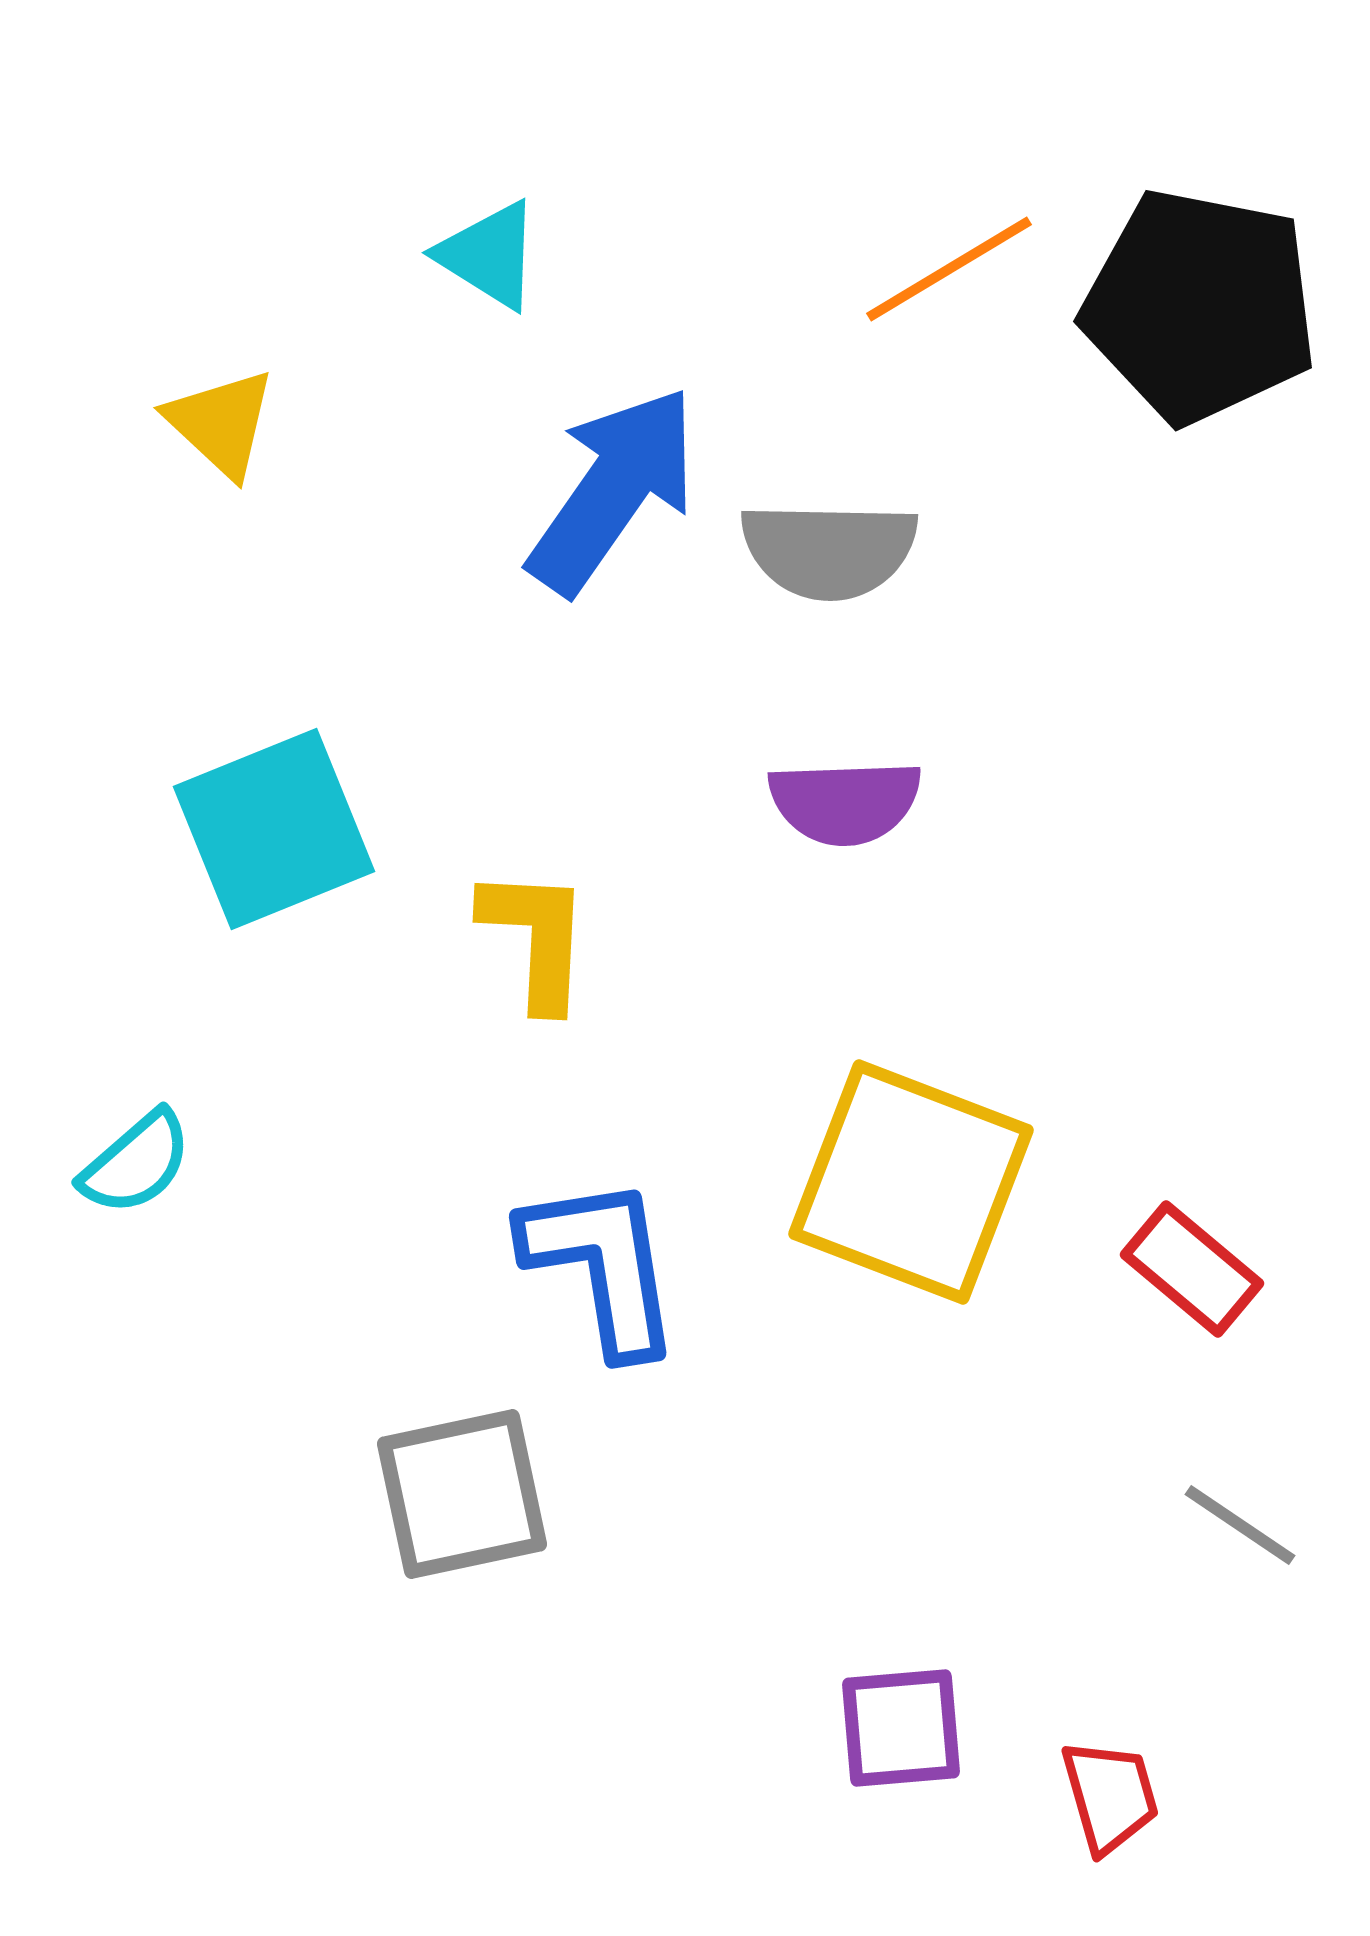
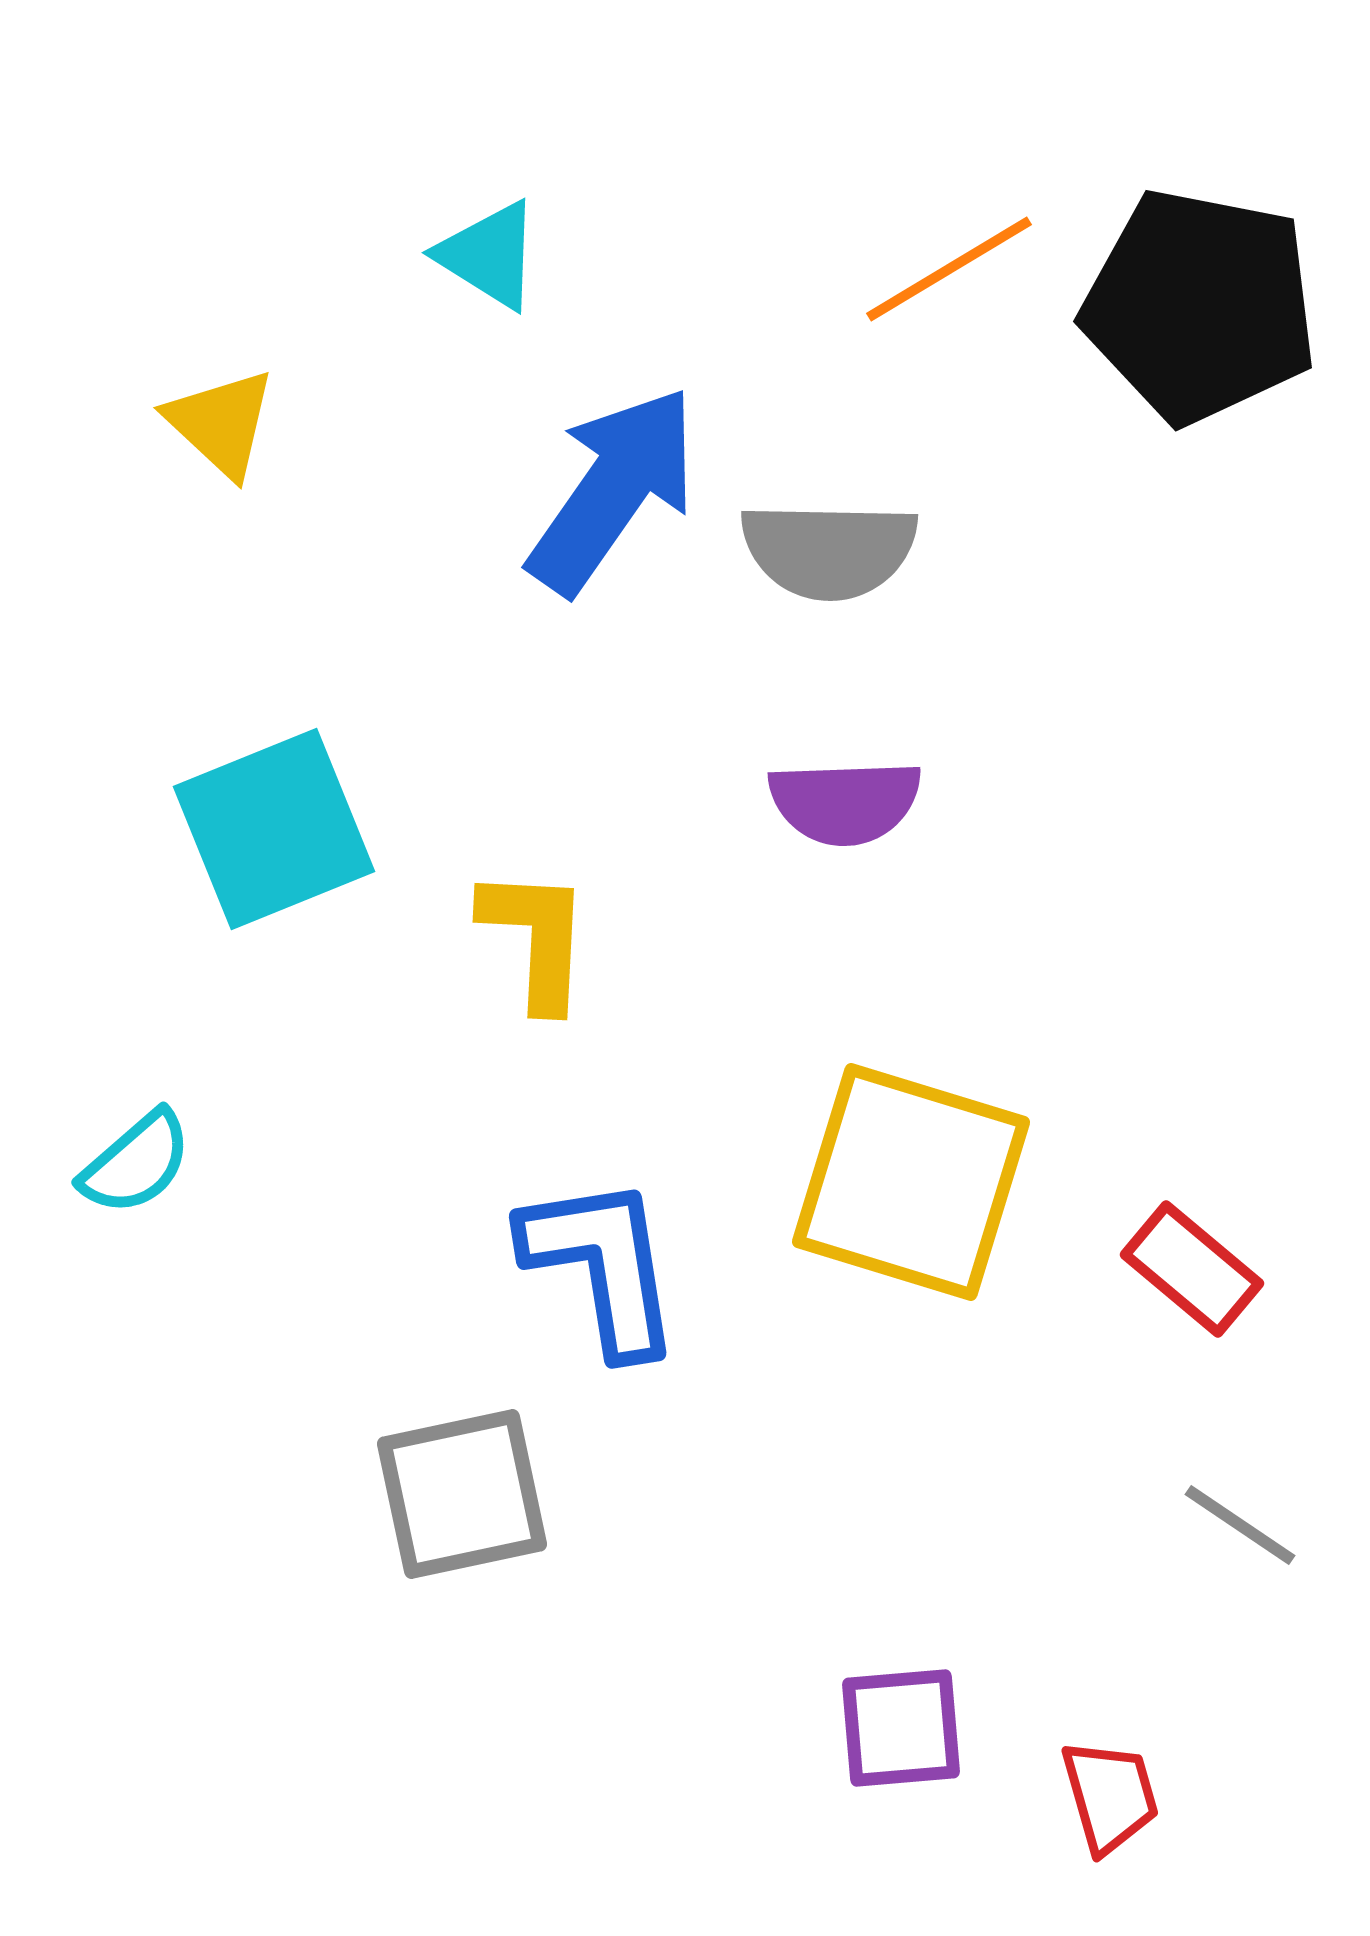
yellow square: rotated 4 degrees counterclockwise
